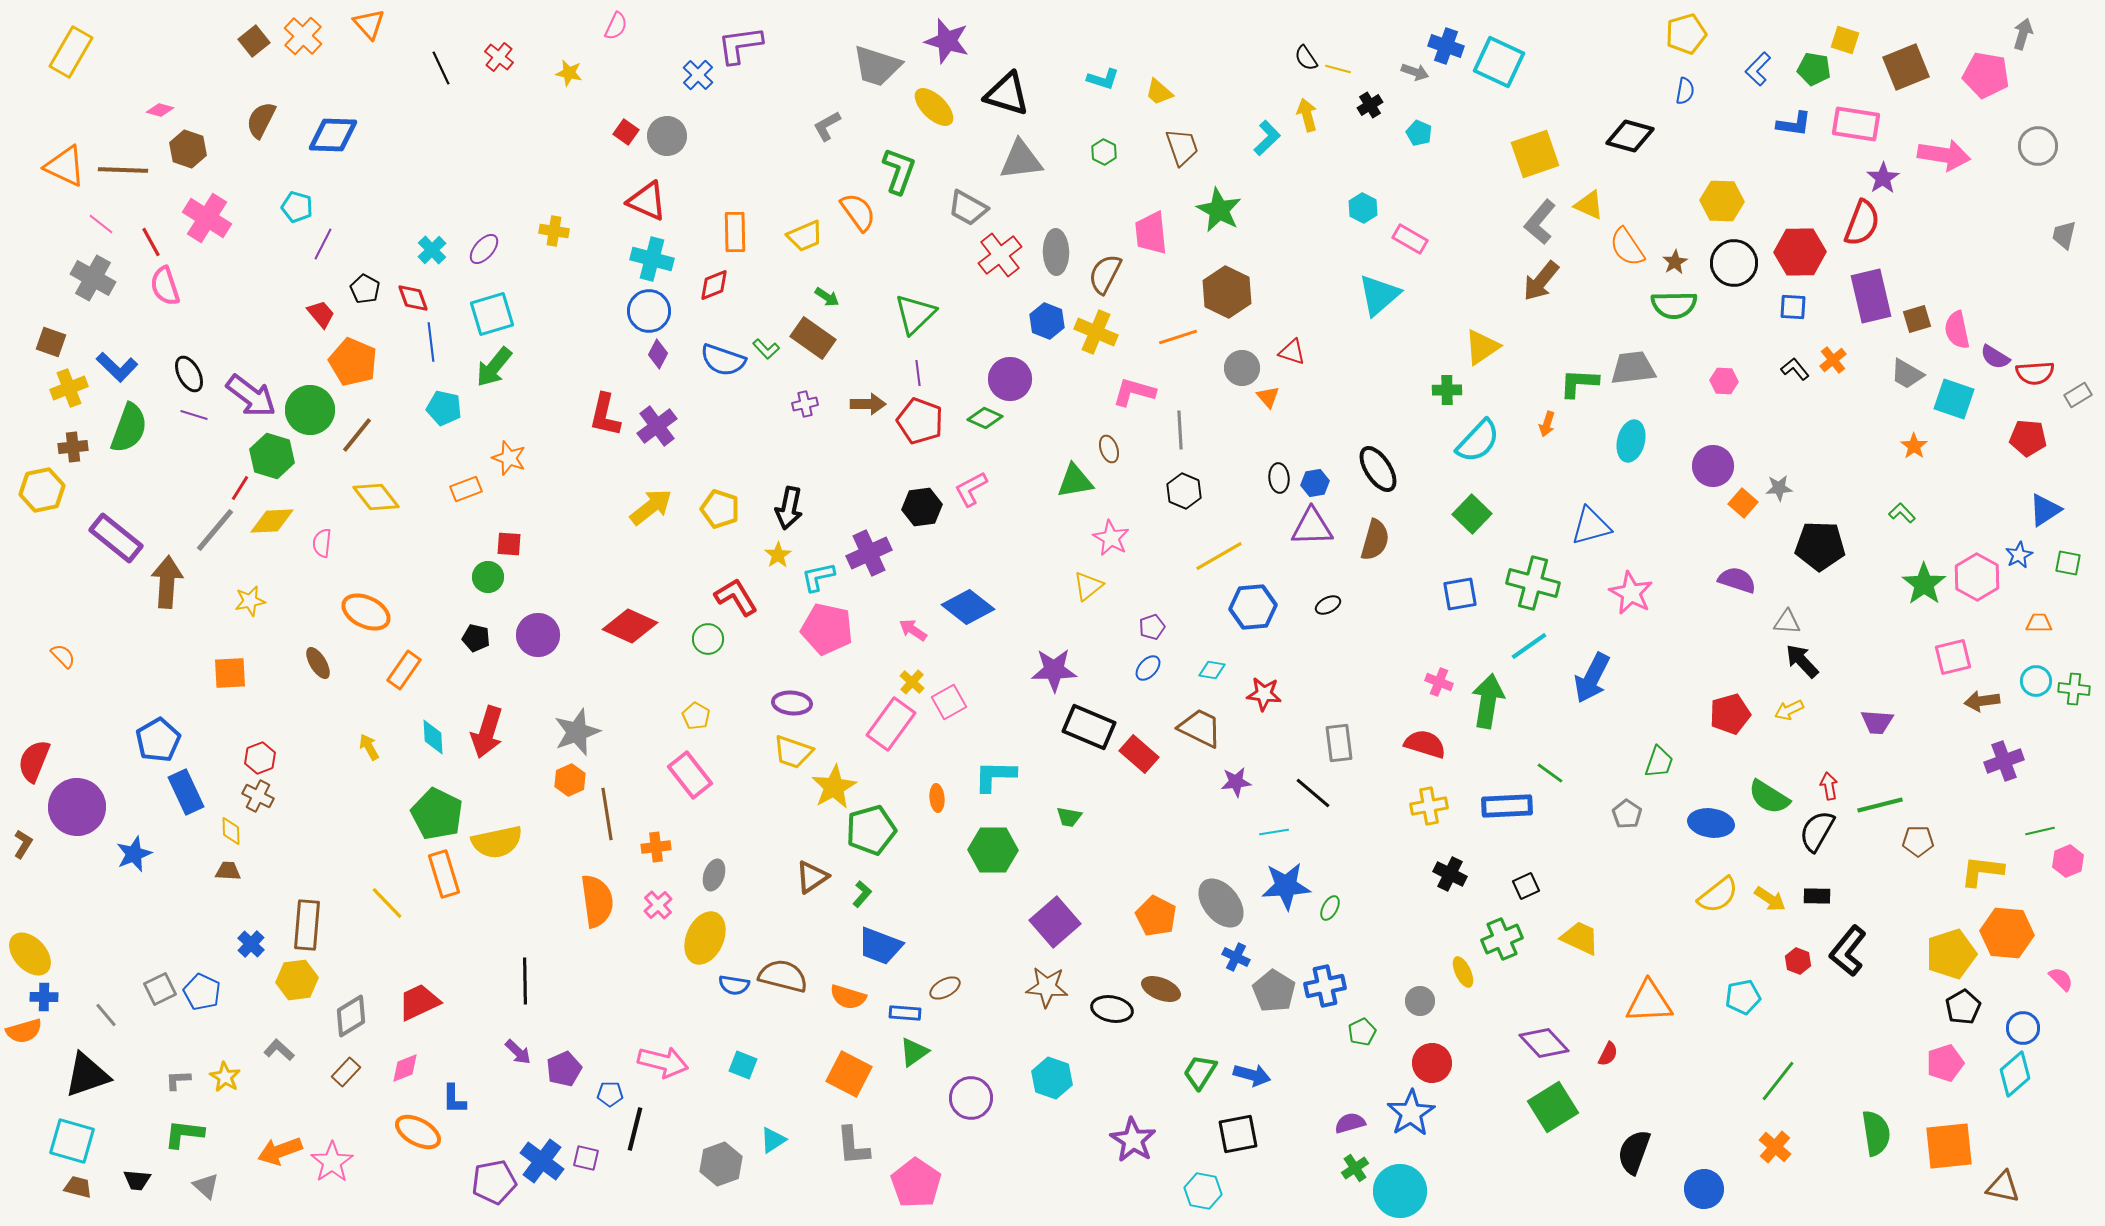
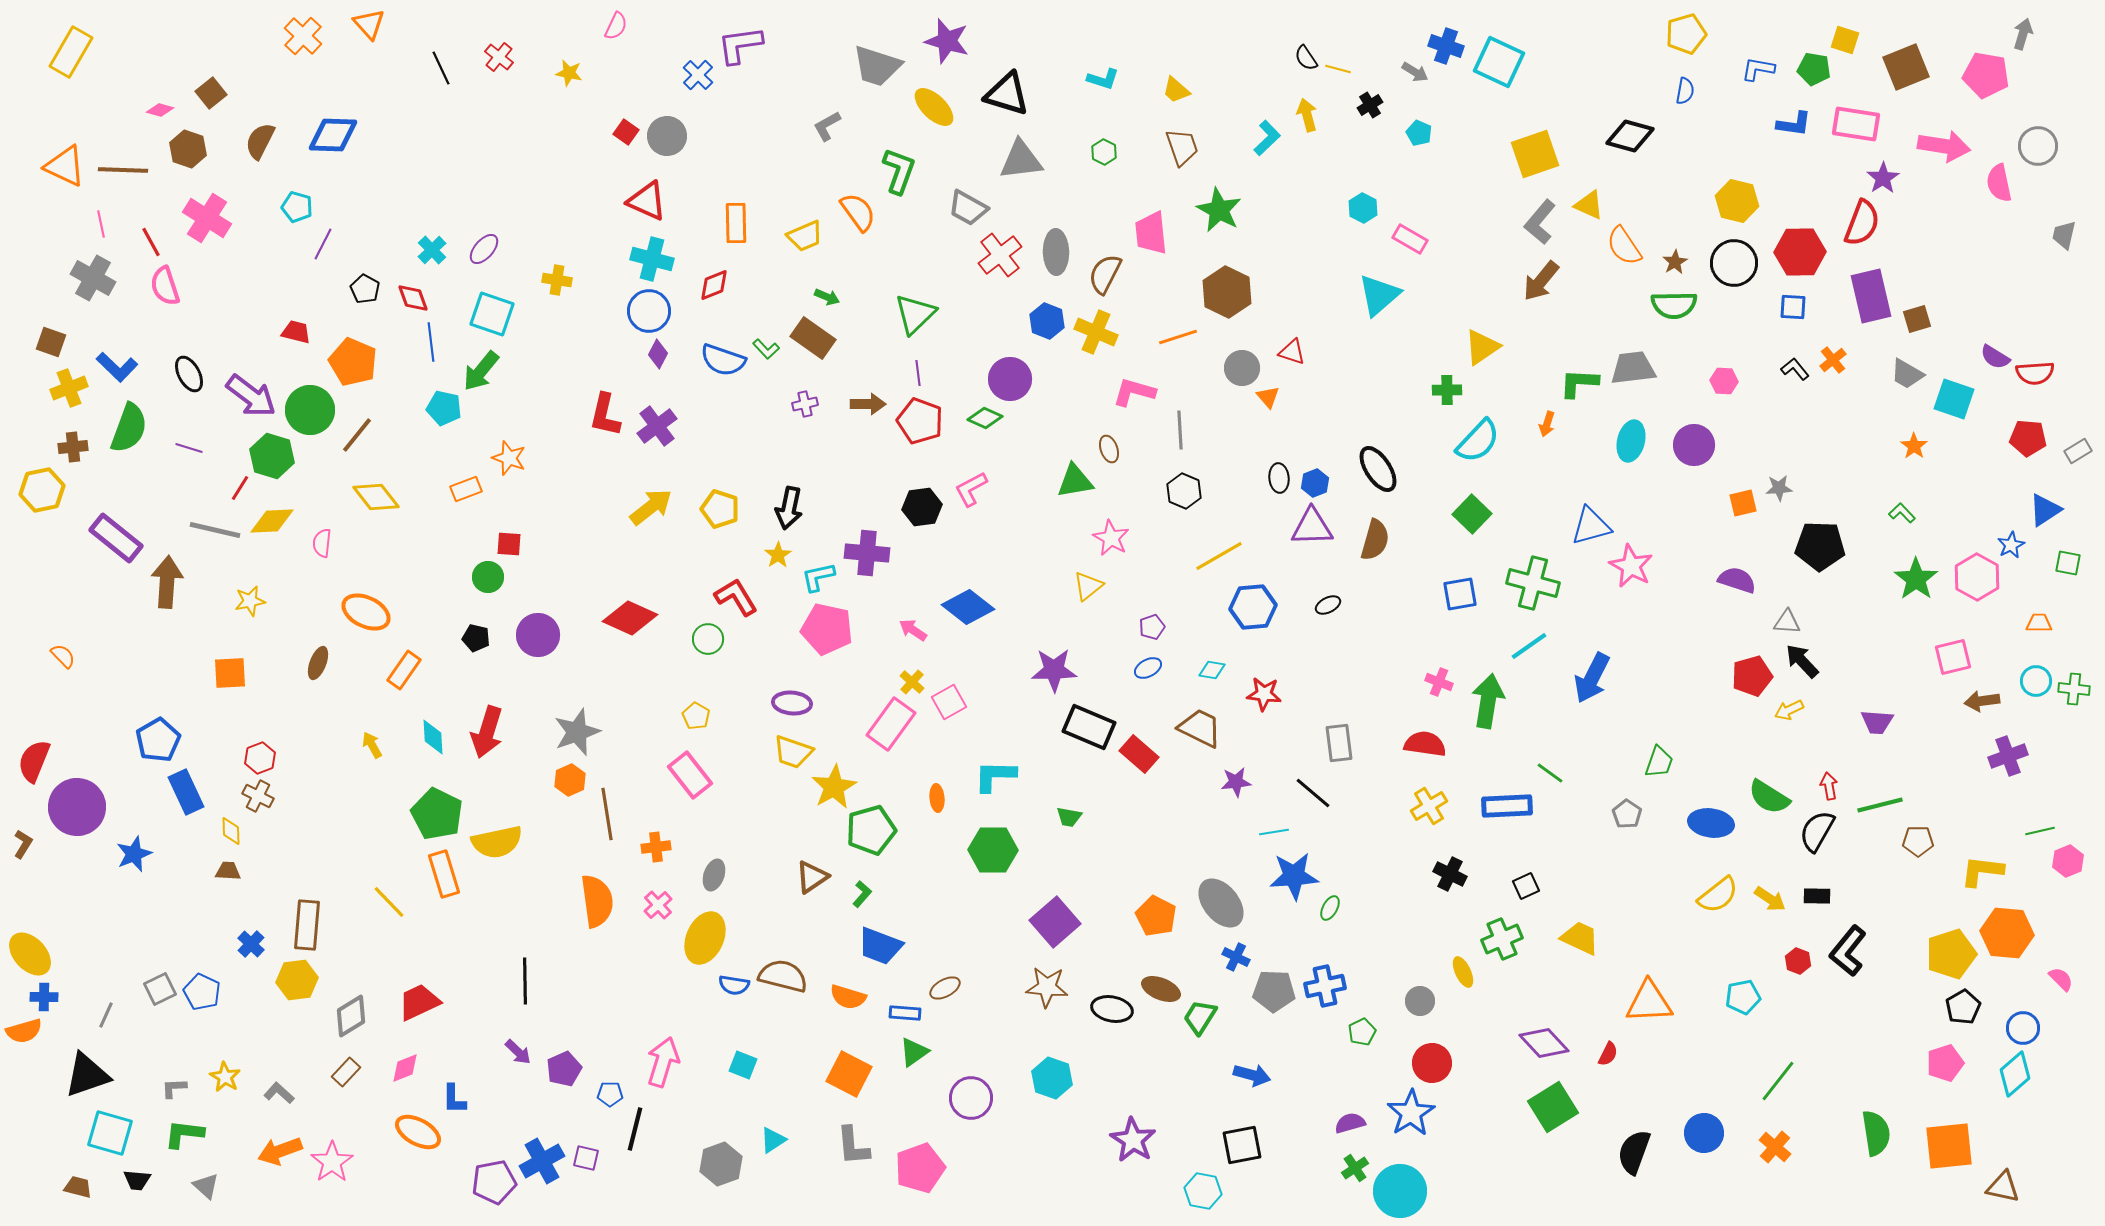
brown square at (254, 41): moved 43 px left, 52 px down
blue L-shape at (1758, 69): rotated 56 degrees clockwise
gray arrow at (1415, 72): rotated 12 degrees clockwise
yellow trapezoid at (1159, 92): moved 17 px right, 2 px up
brown semicircle at (261, 120): moved 1 px left, 21 px down
pink arrow at (1944, 155): moved 9 px up
yellow hexagon at (1722, 201): moved 15 px right; rotated 12 degrees clockwise
pink line at (101, 224): rotated 40 degrees clockwise
yellow cross at (554, 231): moved 3 px right, 49 px down
orange rectangle at (735, 232): moved 1 px right, 9 px up
orange semicircle at (1627, 247): moved 3 px left, 1 px up
green arrow at (827, 297): rotated 10 degrees counterclockwise
red trapezoid at (321, 314): moved 25 px left, 18 px down; rotated 36 degrees counterclockwise
cyan square at (492, 314): rotated 36 degrees clockwise
pink semicircle at (1957, 330): moved 42 px right, 147 px up
green arrow at (494, 367): moved 13 px left, 4 px down
gray rectangle at (2078, 395): moved 56 px down
purple line at (194, 415): moved 5 px left, 33 px down
purple circle at (1713, 466): moved 19 px left, 21 px up
blue hexagon at (1315, 483): rotated 12 degrees counterclockwise
orange square at (1743, 503): rotated 36 degrees clockwise
gray line at (215, 530): rotated 63 degrees clockwise
purple cross at (869, 553): moved 2 px left; rotated 30 degrees clockwise
blue star at (2019, 555): moved 8 px left, 10 px up
green star at (1924, 584): moved 8 px left, 5 px up
pink star at (1631, 593): moved 27 px up
red diamond at (630, 626): moved 8 px up
brown ellipse at (318, 663): rotated 52 degrees clockwise
blue ellipse at (1148, 668): rotated 20 degrees clockwise
red pentagon at (1730, 714): moved 22 px right, 38 px up
red semicircle at (1425, 744): rotated 9 degrees counterclockwise
yellow arrow at (369, 747): moved 3 px right, 2 px up
purple cross at (2004, 761): moved 4 px right, 5 px up
yellow cross at (1429, 806): rotated 21 degrees counterclockwise
blue star at (1286, 886): moved 8 px right, 10 px up
yellow line at (387, 903): moved 2 px right, 1 px up
gray pentagon at (1274, 991): rotated 30 degrees counterclockwise
gray line at (106, 1015): rotated 64 degrees clockwise
gray L-shape at (279, 1050): moved 43 px down
pink arrow at (663, 1062): rotated 87 degrees counterclockwise
green trapezoid at (1200, 1072): moved 55 px up
gray L-shape at (178, 1080): moved 4 px left, 8 px down
black square at (1238, 1134): moved 4 px right, 11 px down
cyan square at (72, 1141): moved 38 px right, 8 px up
blue cross at (542, 1161): rotated 24 degrees clockwise
pink pentagon at (916, 1183): moved 4 px right, 15 px up; rotated 18 degrees clockwise
blue circle at (1704, 1189): moved 56 px up
